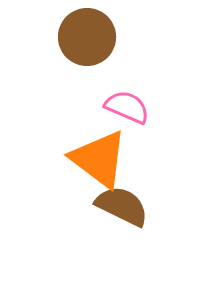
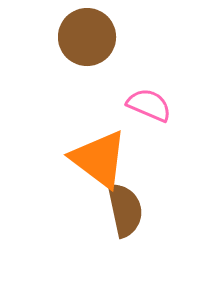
pink semicircle: moved 22 px right, 2 px up
brown semicircle: moved 3 px right, 4 px down; rotated 52 degrees clockwise
